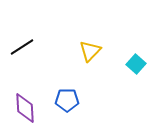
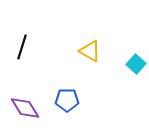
black line: rotated 40 degrees counterclockwise
yellow triangle: rotated 45 degrees counterclockwise
purple diamond: rotated 28 degrees counterclockwise
